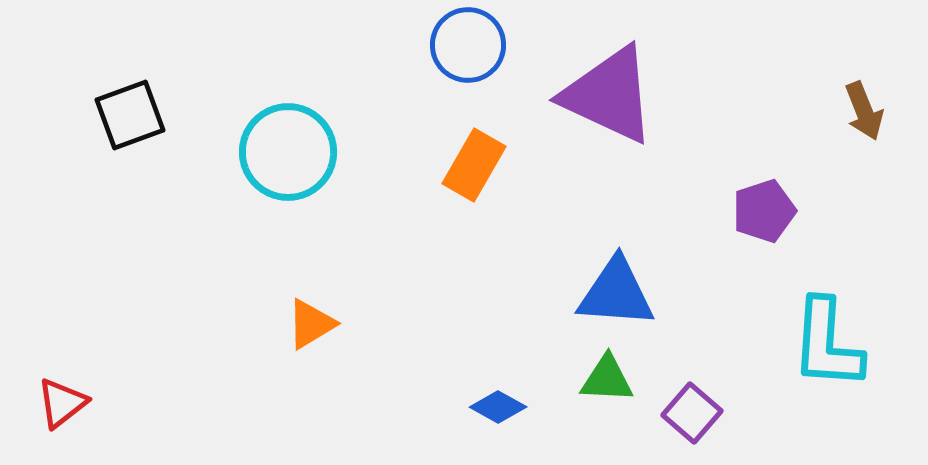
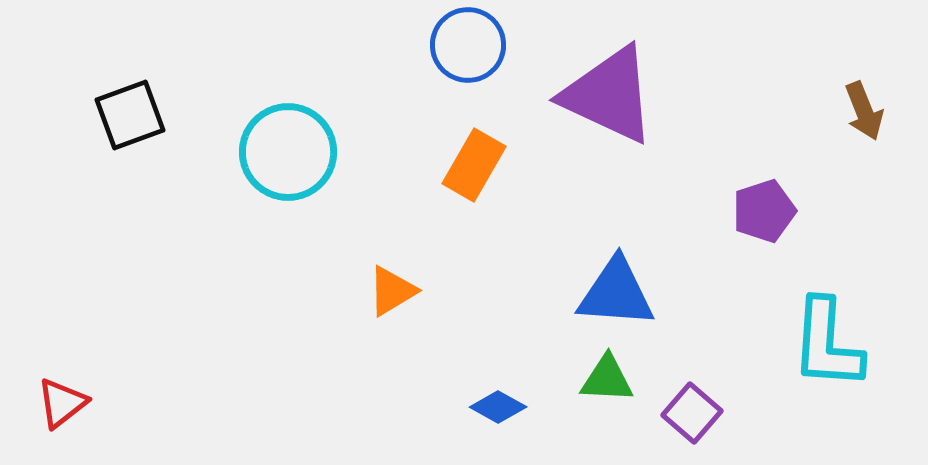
orange triangle: moved 81 px right, 33 px up
